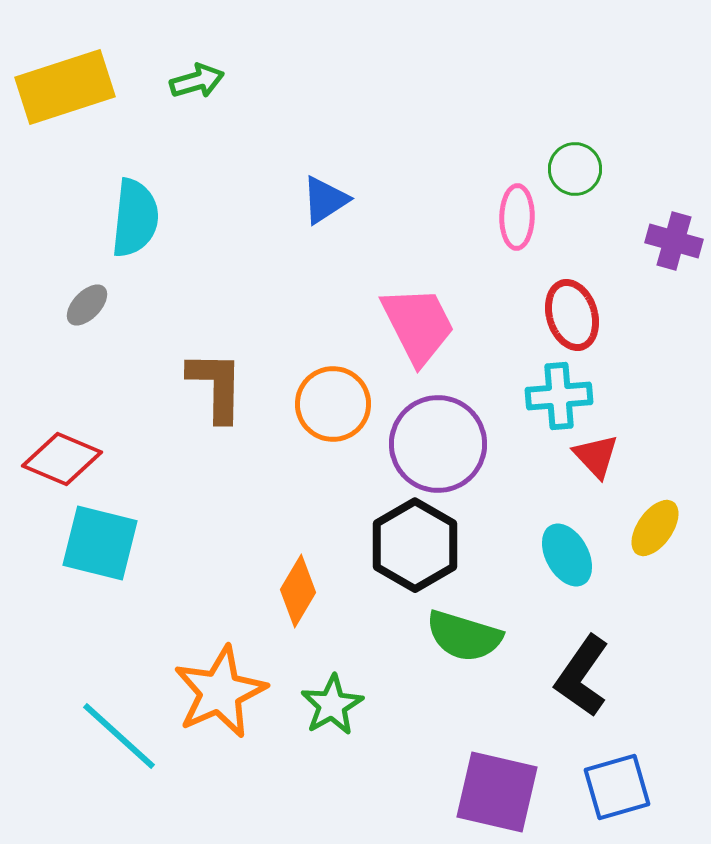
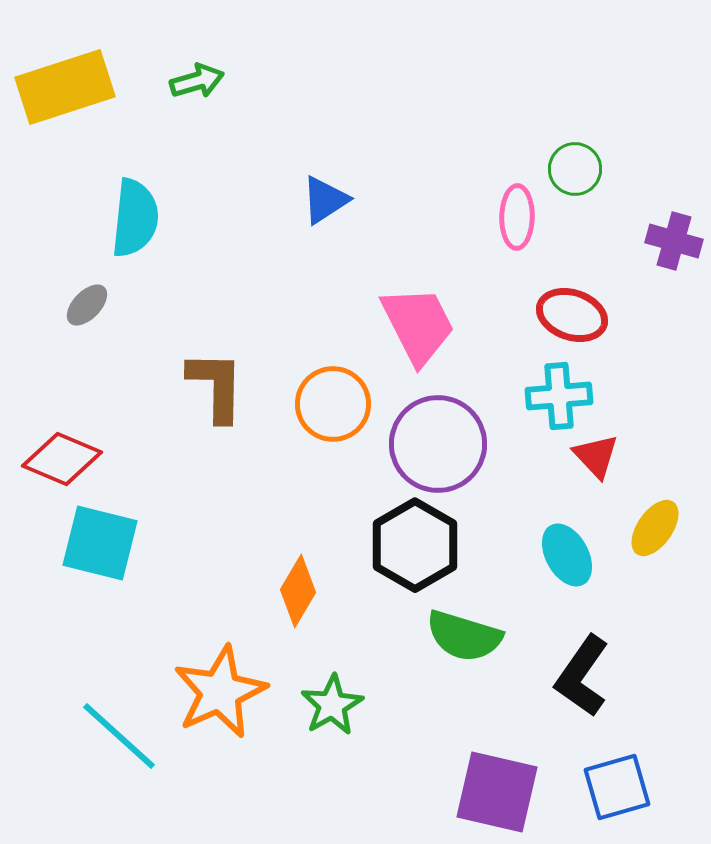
red ellipse: rotated 54 degrees counterclockwise
